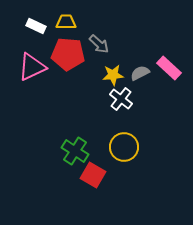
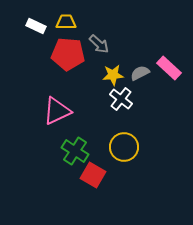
pink triangle: moved 25 px right, 44 px down
